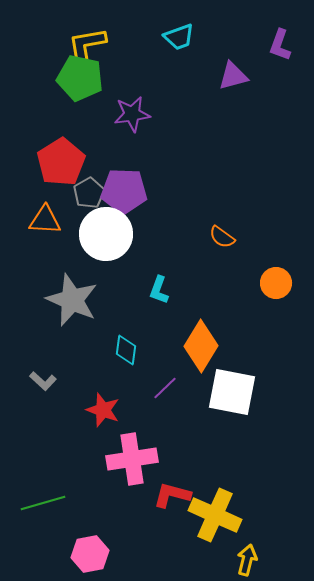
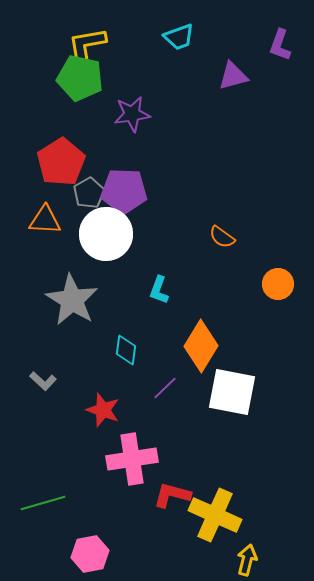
orange circle: moved 2 px right, 1 px down
gray star: rotated 8 degrees clockwise
